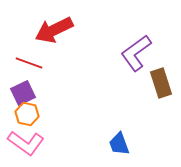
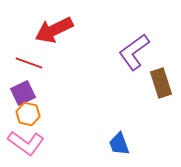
purple L-shape: moved 2 px left, 1 px up
orange hexagon: moved 1 px right
